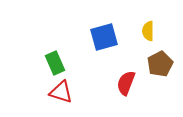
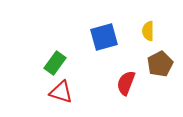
green rectangle: rotated 60 degrees clockwise
